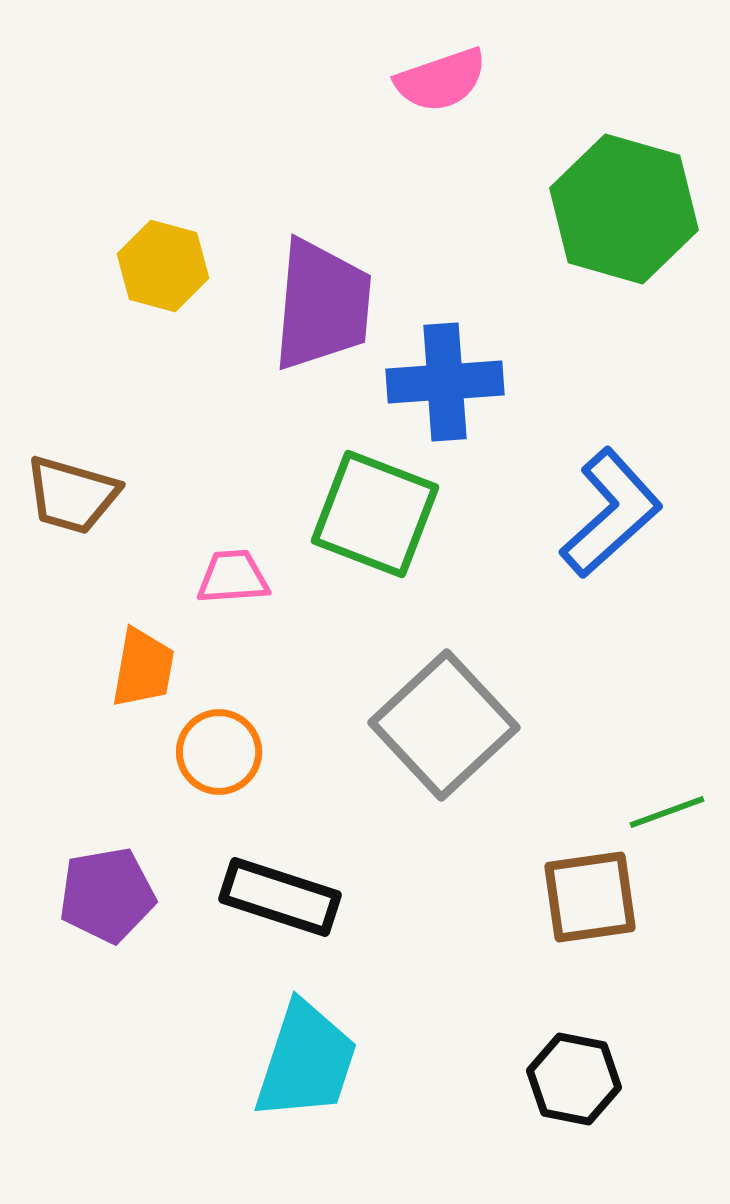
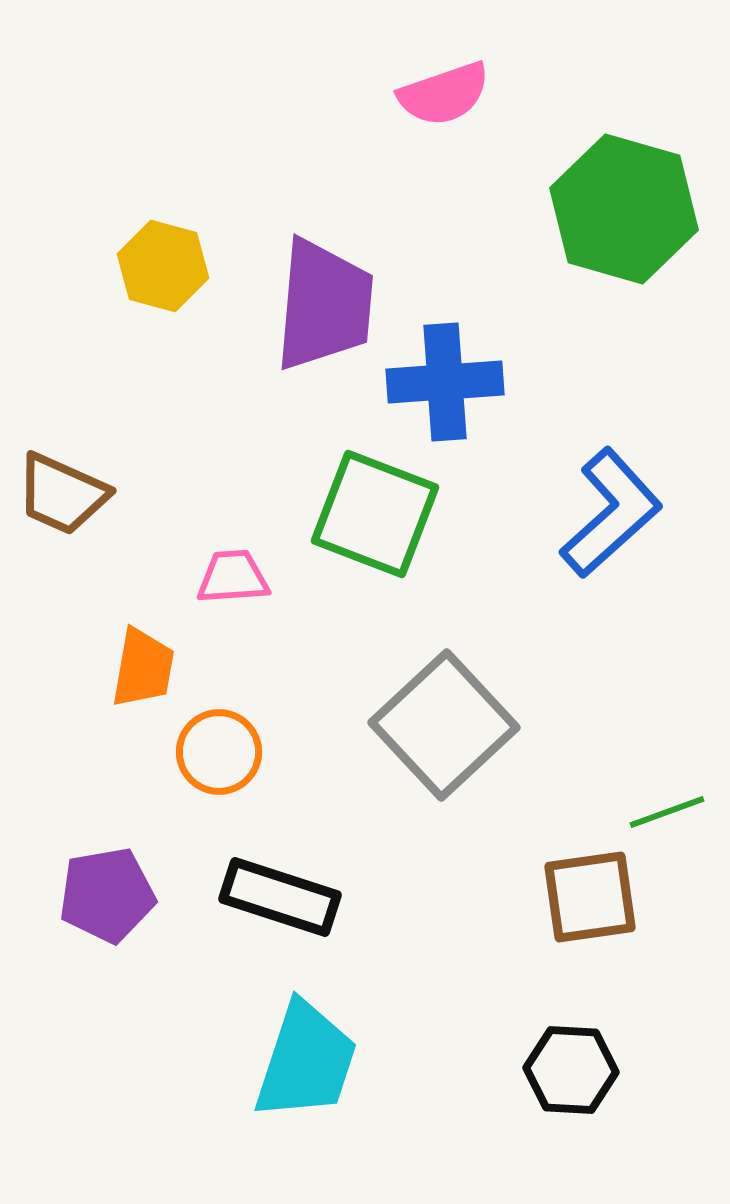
pink semicircle: moved 3 px right, 14 px down
purple trapezoid: moved 2 px right
brown trapezoid: moved 10 px left, 1 px up; rotated 8 degrees clockwise
black hexagon: moved 3 px left, 9 px up; rotated 8 degrees counterclockwise
